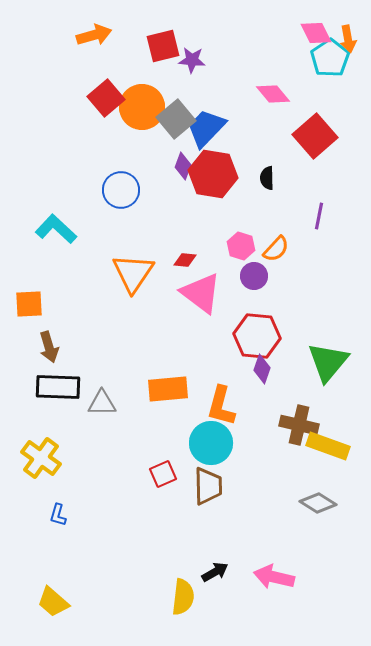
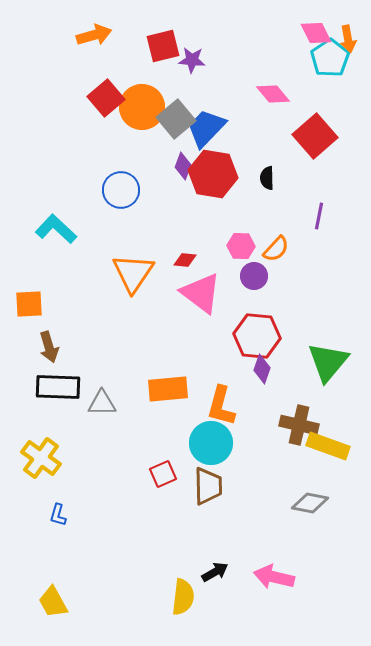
pink hexagon at (241, 246): rotated 16 degrees counterclockwise
gray diamond at (318, 503): moved 8 px left; rotated 21 degrees counterclockwise
yellow trapezoid at (53, 602): rotated 20 degrees clockwise
